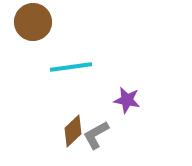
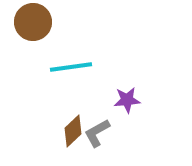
purple star: rotated 16 degrees counterclockwise
gray L-shape: moved 1 px right, 2 px up
